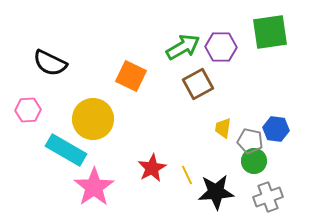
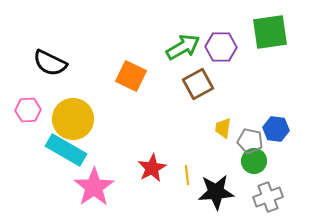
yellow circle: moved 20 px left
yellow line: rotated 18 degrees clockwise
